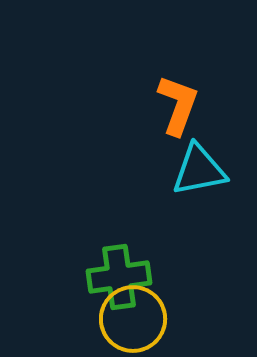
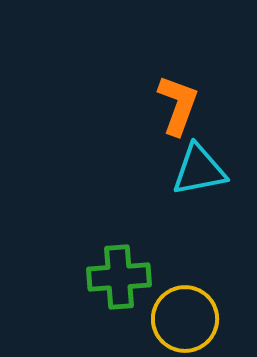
green cross: rotated 4 degrees clockwise
yellow circle: moved 52 px right
